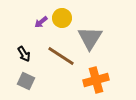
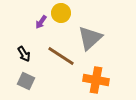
yellow circle: moved 1 px left, 5 px up
purple arrow: rotated 16 degrees counterclockwise
gray triangle: rotated 16 degrees clockwise
orange cross: rotated 25 degrees clockwise
